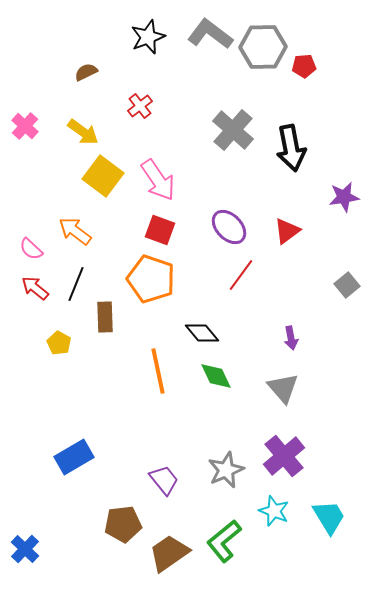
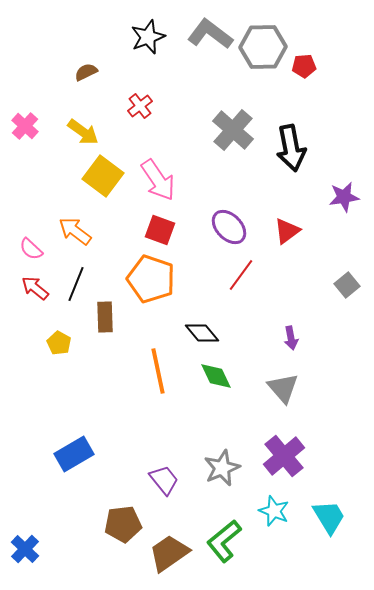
blue rectangle: moved 3 px up
gray star: moved 4 px left, 2 px up
